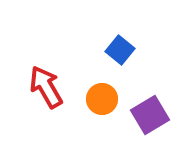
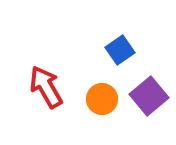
blue square: rotated 16 degrees clockwise
purple square: moved 1 px left, 19 px up; rotated 9 degrees counterclockwise
